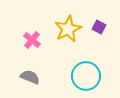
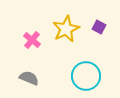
yellow star: moved 2 px left
gray semicircle: moved 1 px left, 1 px down
